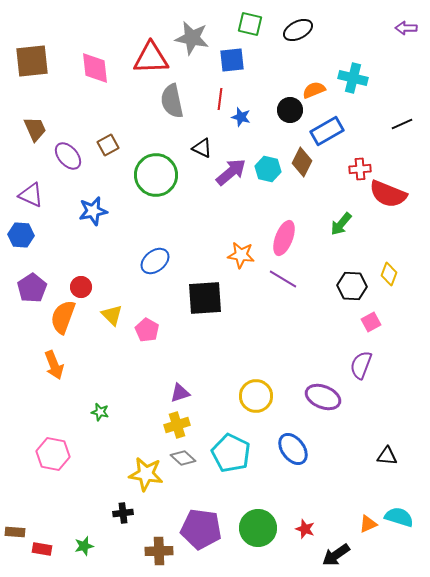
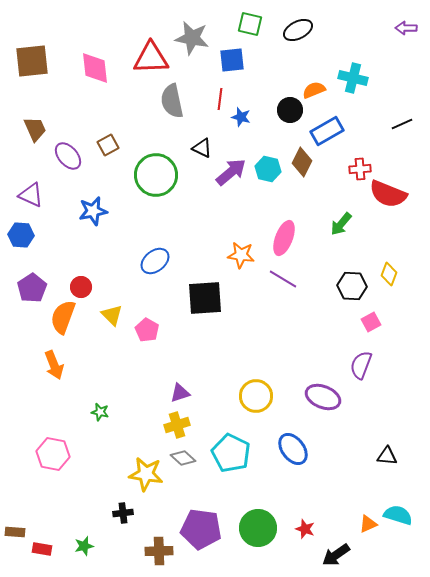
cyan semicircle at (399, 517): moved 1 px left, 2 px up
